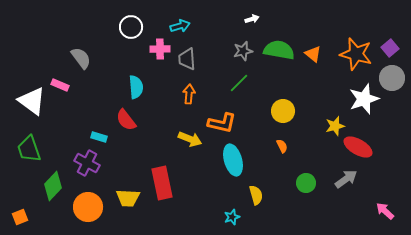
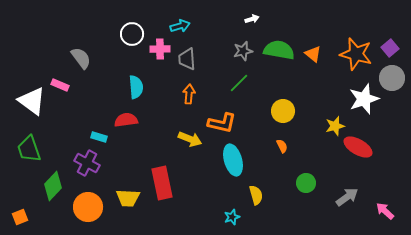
white circle: moved 1 px right, 7 px down
red semicircle: rotated 120 degrees clockwise
gray arrow: moved 1 px right, 18 px down
